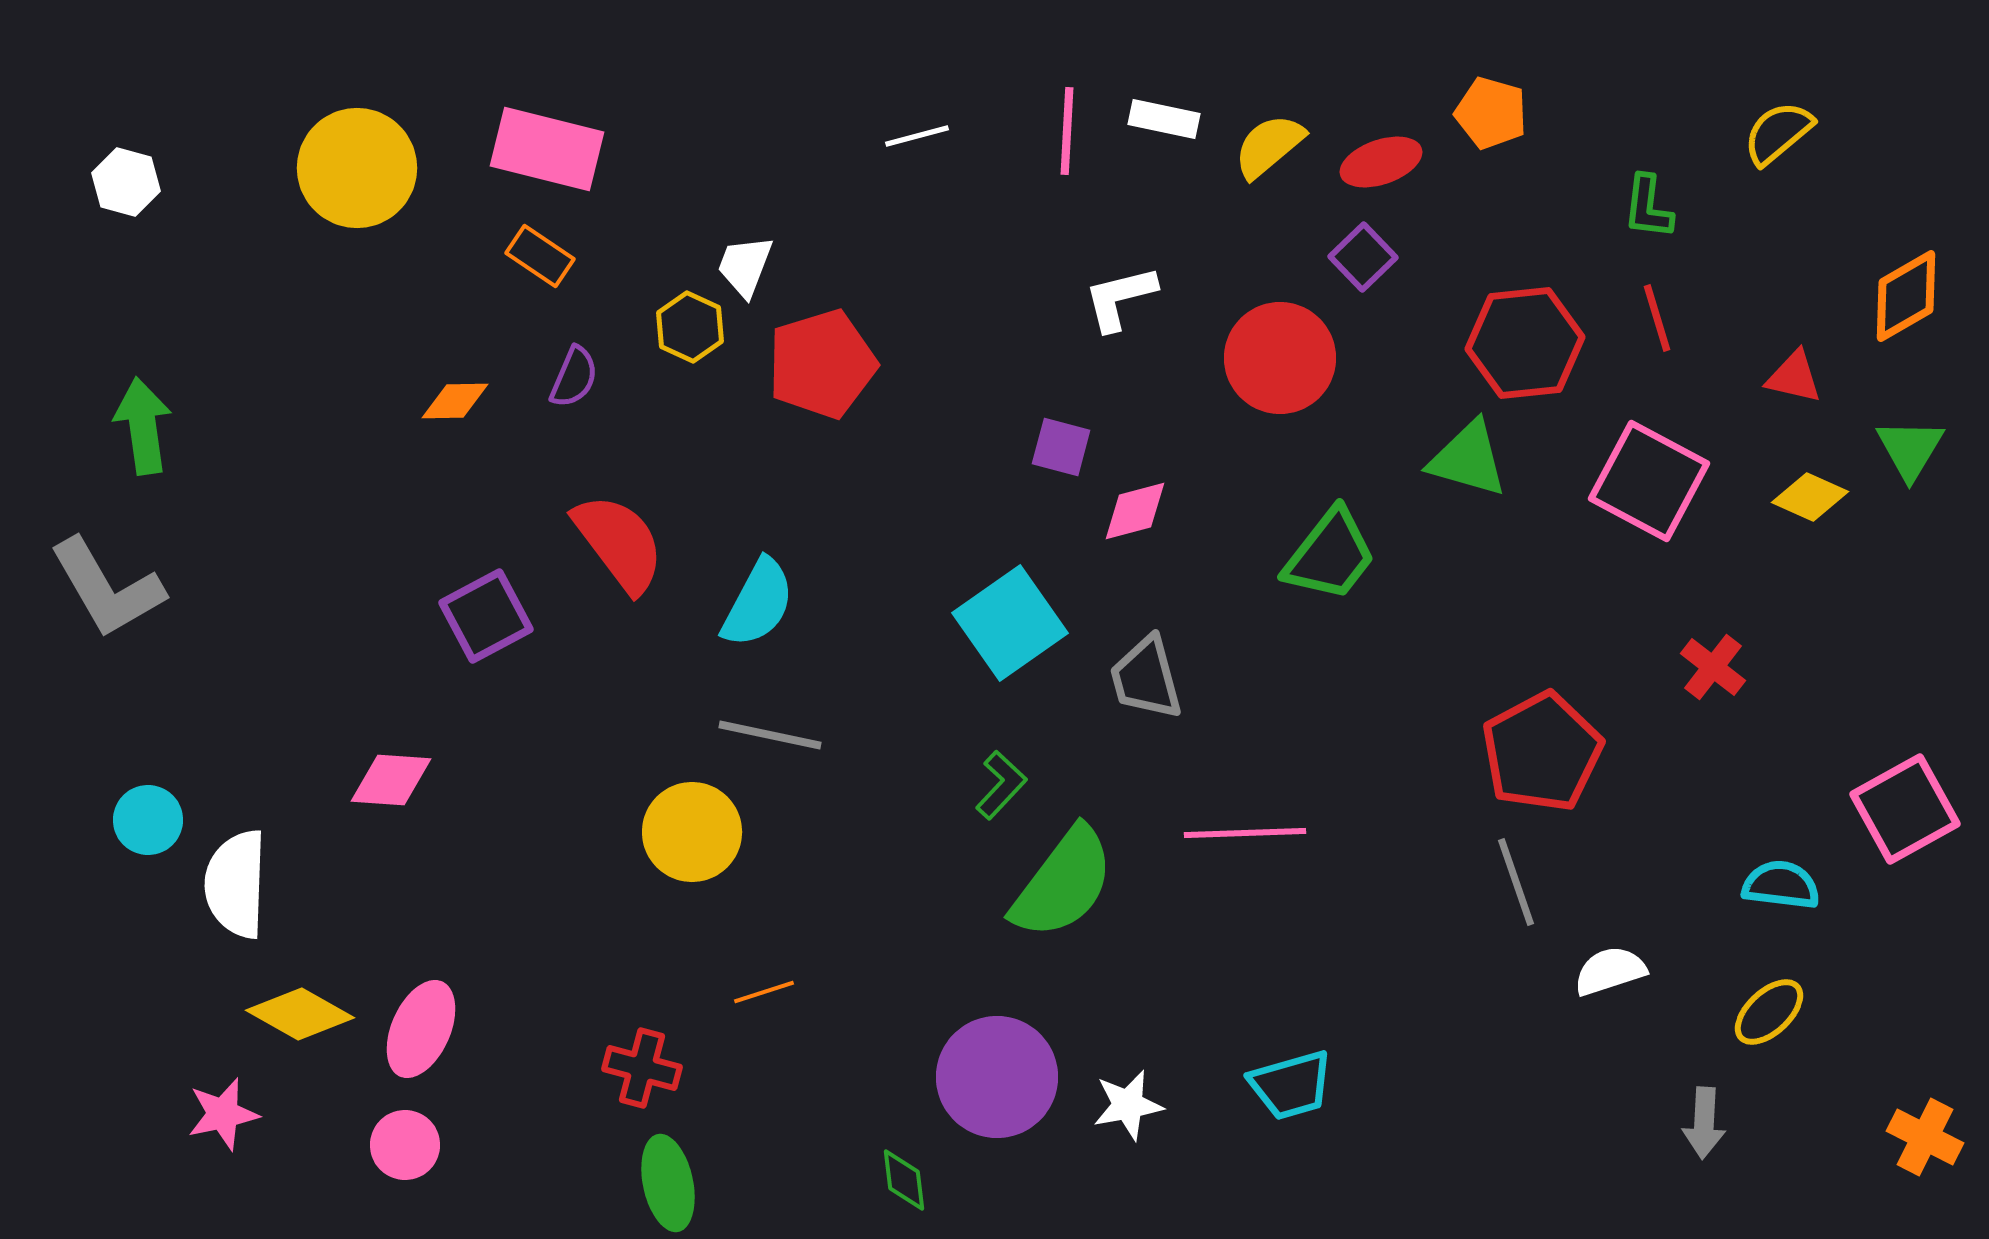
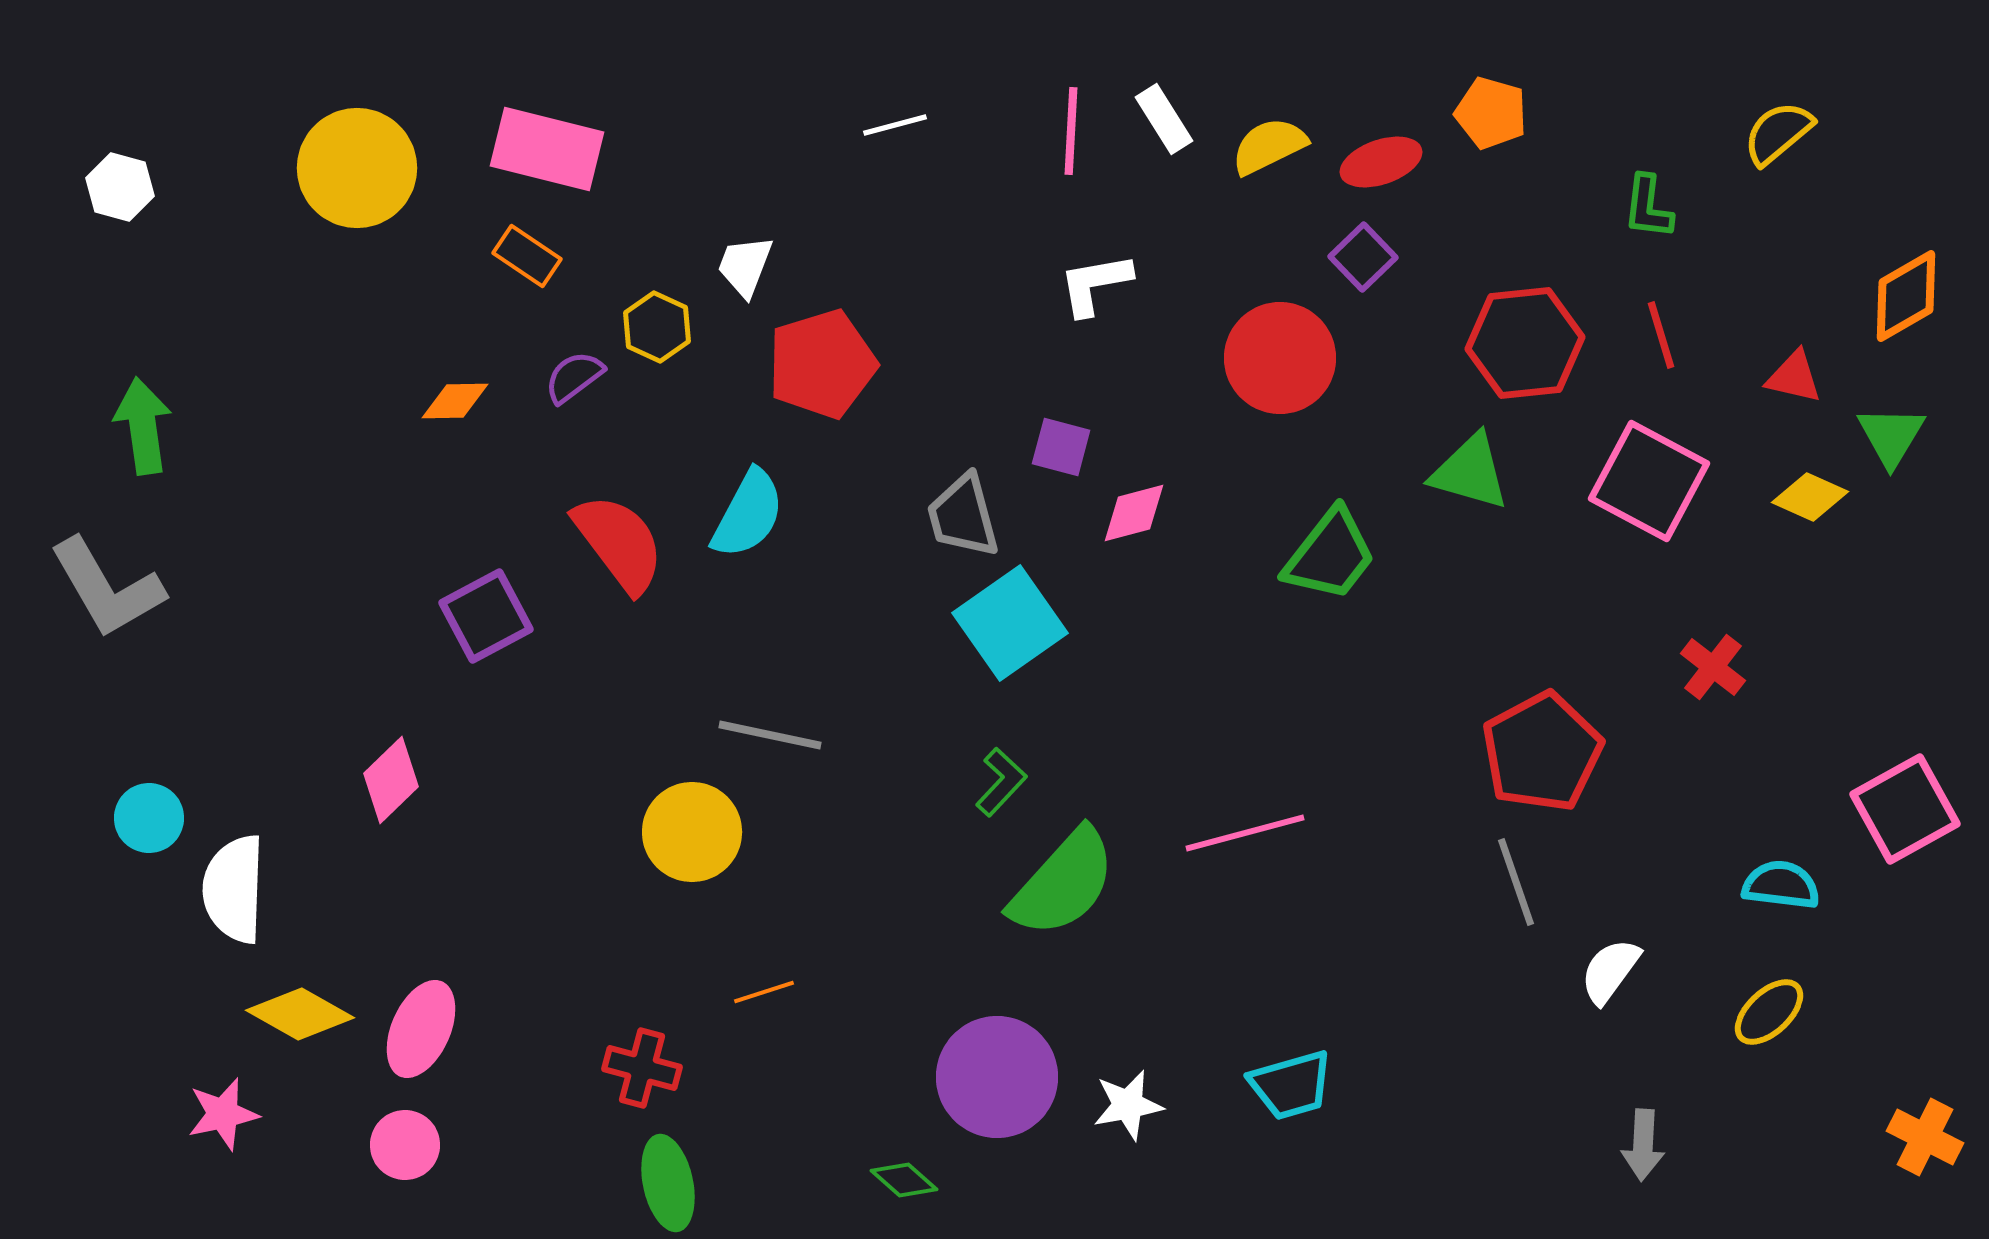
white rectangle at (1164, 119): rotated 46 degrees clockwise
pink line at (1067, 131): moved 4 px right
white line at (917, 136): moved 22 px left, 11 px up
yellow semicircle at (1269, 146): rotated 14 degrees clockwise
white hexagon at (126, 182): moved 6 px left, 5 px down
orange rectangle at (540, 256): moved 13 px left
white L-shape at (1120, 298): moved 25 px left, 14 px up; rotated 4 degrees clockwise
red line at (1657, 318): moved 4 px right, 17 px down
yellow hexagon at (690, 327): moved 33 px left
purple semicircle at (574, 377): rotated 150 degrees counterclockwise
green triangle at (1910, 449): moved 19 px left, 13 px up
green triangle at (1468, 459): moved 2 px right, 13 px down
pink diamond at (1135, 511): moved 1 px left, 2 px down
cyan semicircle at (758, 603): moved 10 px left, 89 px up
gray trapezoid at (1146, 678): moved 183 px left, 162 px up
pink diamond at (391, 780): rotated 48 degrees counterclockwise
green L-shape at (1001, 785): moved 3 px up
cyan circle at (148, 820): moved 1 px right, 2 px up
pink line at (1245, 833): rotated 13 degrees counterclockwise
green semicircle at (1063, 883): rotated 5 degrees clockwise
white semicircle at (236, 884): moved 2 px left, 5 px down
white semicircle at (1610, 971): rotated 36 degrees counterclockwise
gray arrow at (1704, 1123): moved 61 px left, 22 px down
green diamond at (904, 1180): rotated 42 degrees counterclockwise
